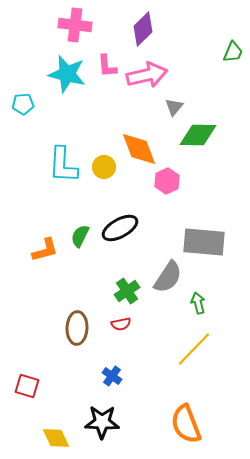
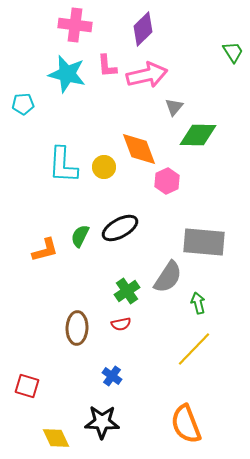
green trapezoid: rotated 55 degrees counterclockwise
